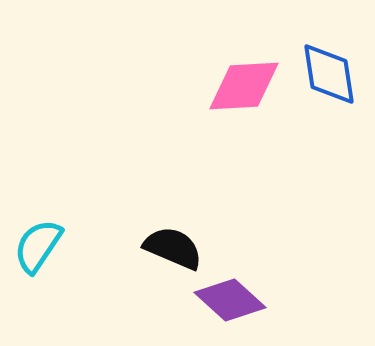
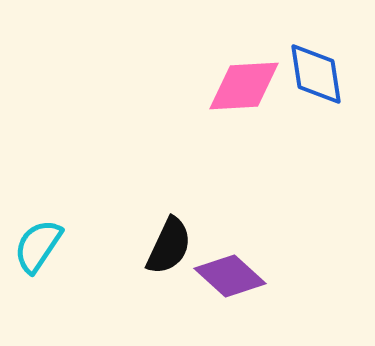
blue diamond: moved 13 px left
black semicircle: moved 4 px left, 2 px up; rotated 92 degrees clockwise
purple diamond: moved 24 px up
